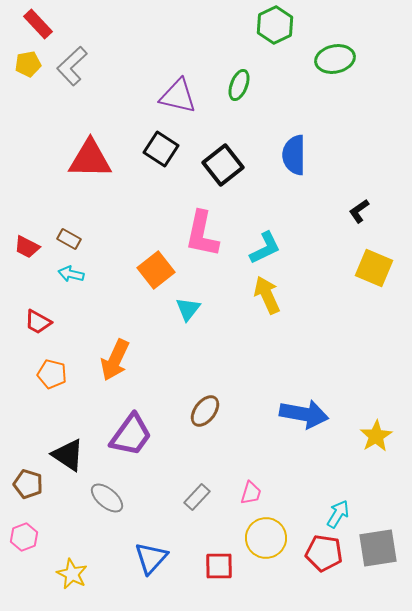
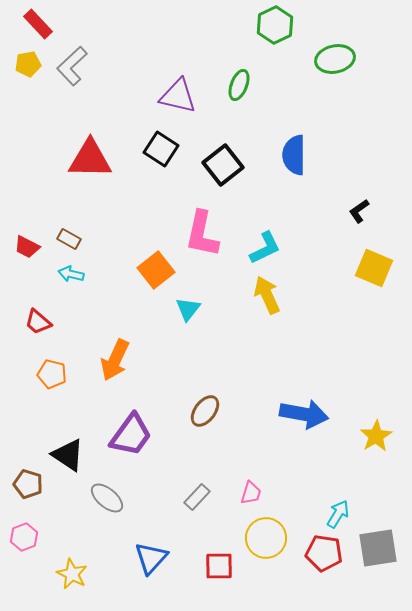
red trapezoid at (38, 322): rotated 12 degrees clockwise
